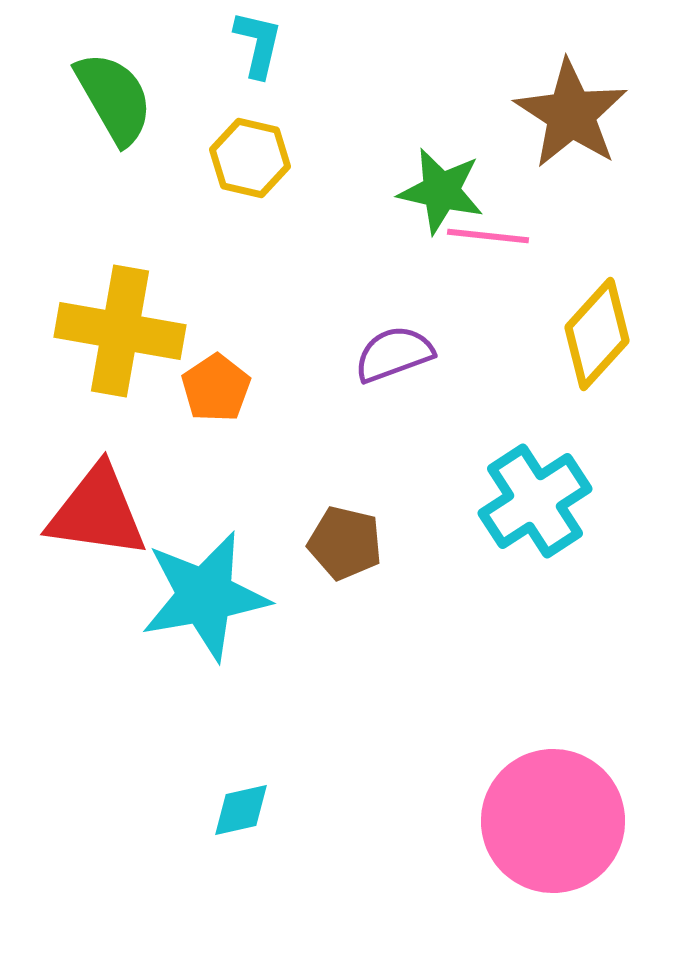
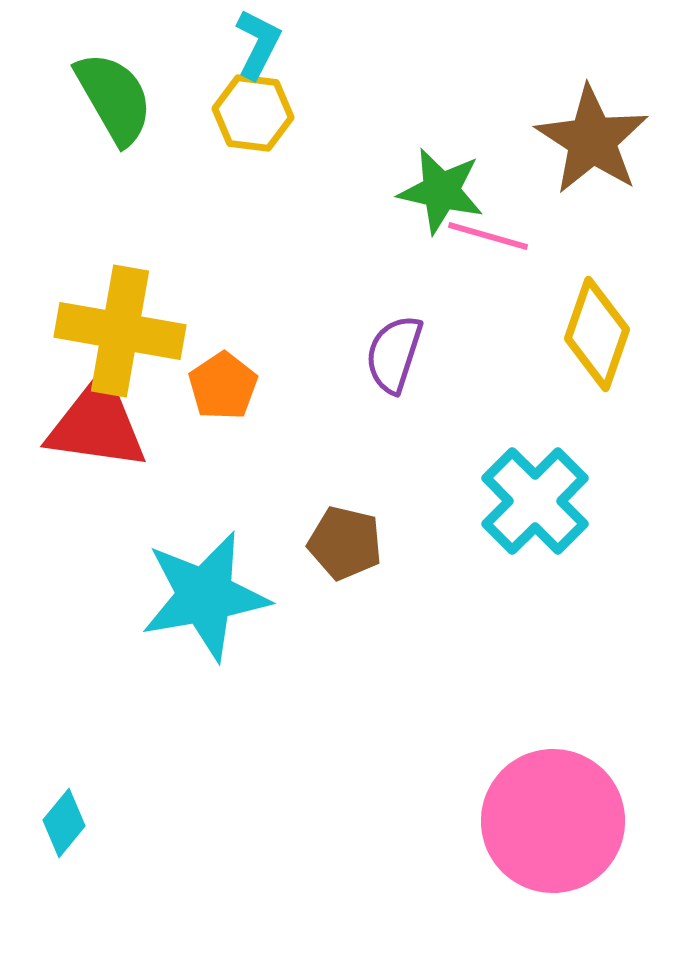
cyan L-shape: rotated 14 degrees clockwise
brown star: moved 21 px right, 26 px down
yellow hexagon: moved 3 px right, 45 px up; rotated 6 degrees counterclockwise
pink line: rotated 10 degrees clockwise
yellow diamond: rotated 23 degrees counterclockwise
purple semicircle: rotated 52 degrees counterclockwise
orange pentagon: moved 7 px right, 2 px up
cyan cross: rotated 12 degrees counterclockwise
red triangle: moved 88 px up
cyan diamond: moved 177 px left, 13 px down; rotated 38 degrees counterclockwise
